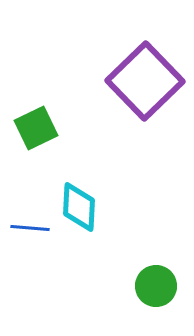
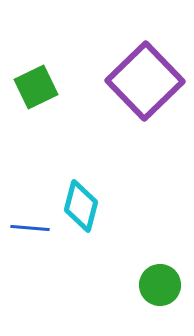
green square: moved 41 px up
cyan diamond: moved 2 px right, 1 px up; rotated 12 degrees clockwise
green circle: moved 4 px right, 1 px up
